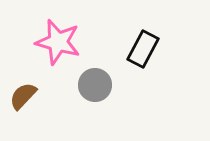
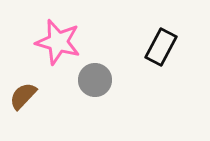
black rectangle: moved 18 px right, 2 px up
gray circle: moved 5 px up
